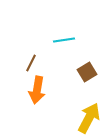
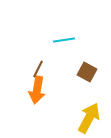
brown line: moved 7 px right, 6 px down
brown square: rotated 30 degrees counterclockwise
